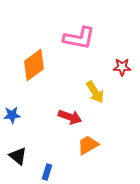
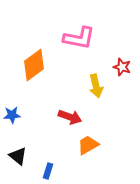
red star: rotated 18 degrees clockwise
yellow arrow: moved 1 px right, 6 px up; rotated 20 degrees clockwise
blue rectangle: moved 1 px right, 1 px up
